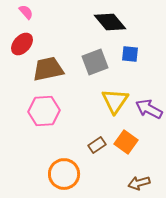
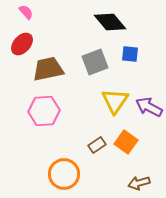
purple arrow: moved 2 px up
